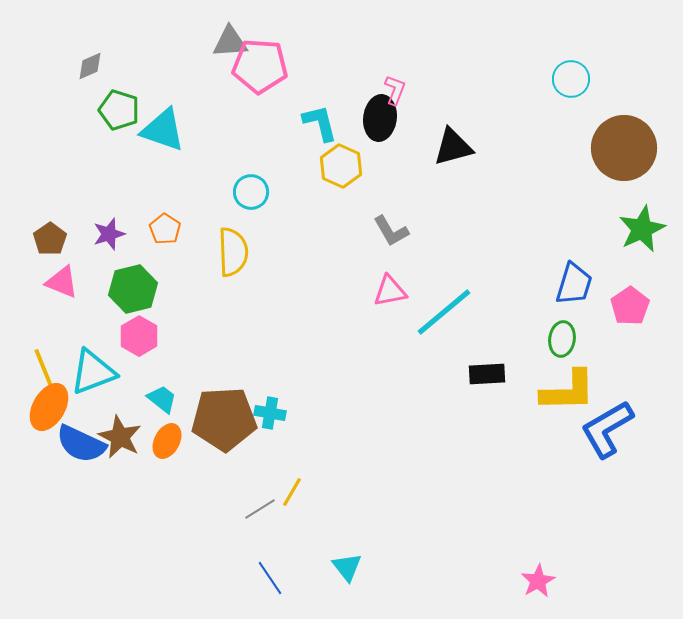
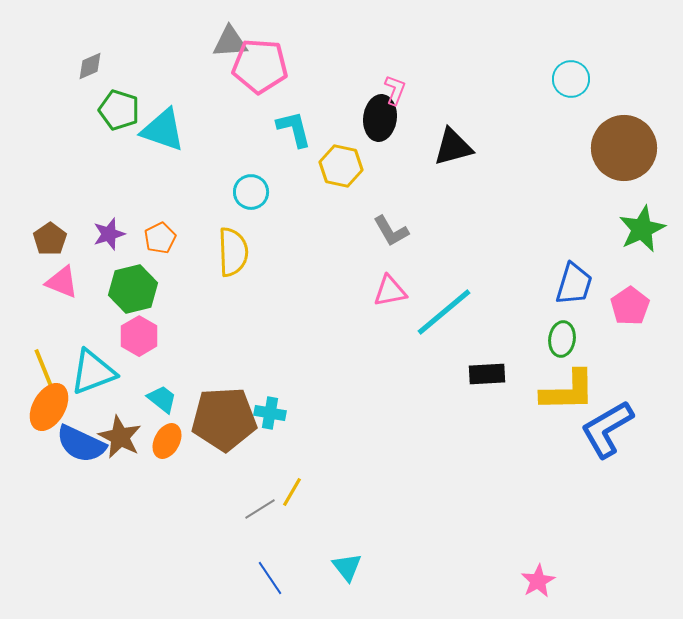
cyan L-shape at (320, 123): moved 26 px left, 6 px down
yellow hexagon at (341, 166): rotated 12 degrees counterclockwise
orange pentagon at (165, 229): moved 5 px left, 9 px down; rotated 12 degrees clockwise
